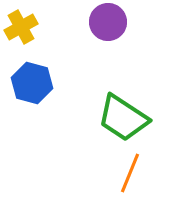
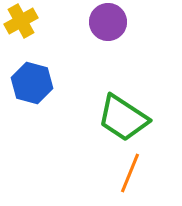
yellow cross: moved 6 px up
